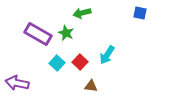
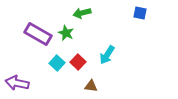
red square: moved 2 px left
